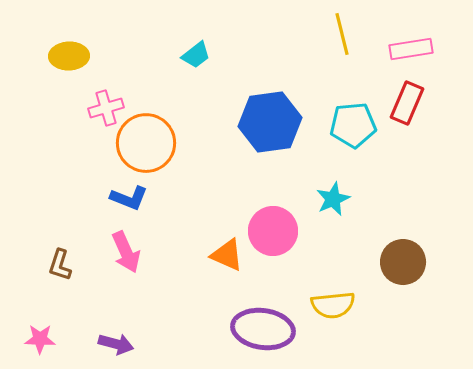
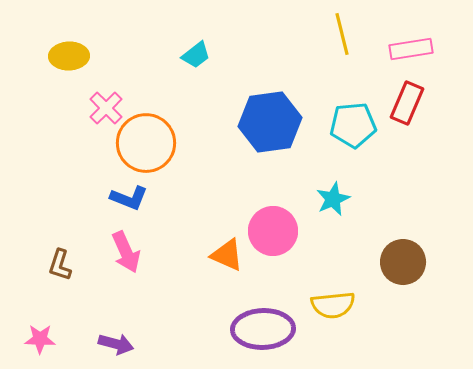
pink cross: rotated 28 degrees counterclockwise
purple ellipse: rotated 10 degrees counterclockwise
